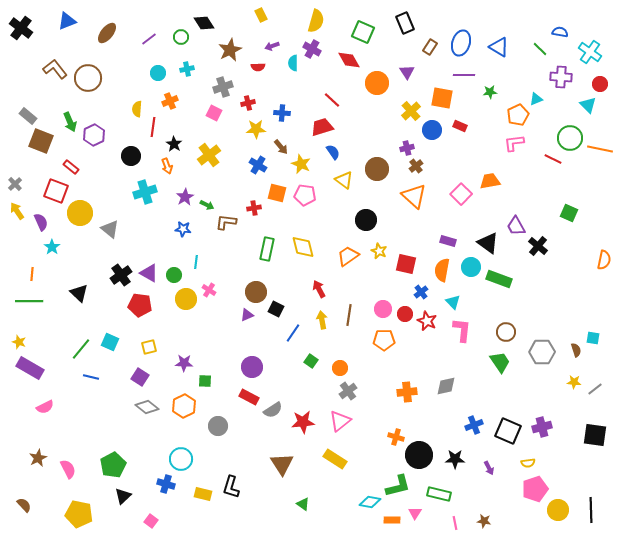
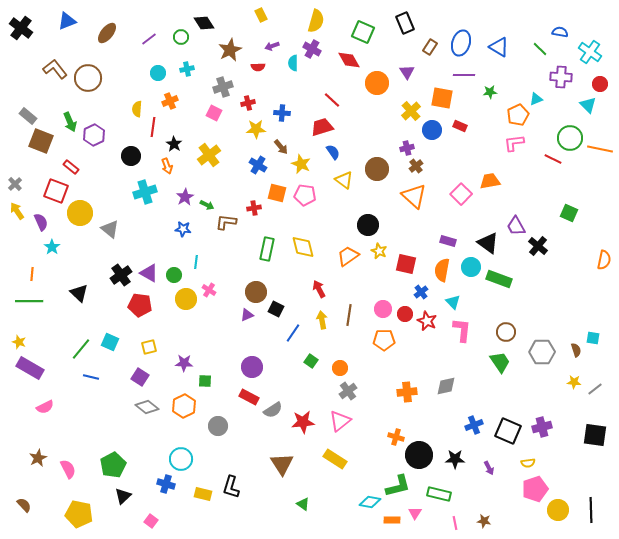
black circle at (366, 220): moved 2 px right, 5 px down
